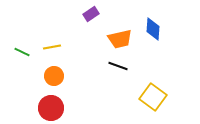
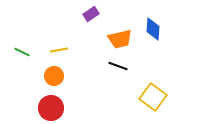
yellow line: moved 7 px right, 3 px down
